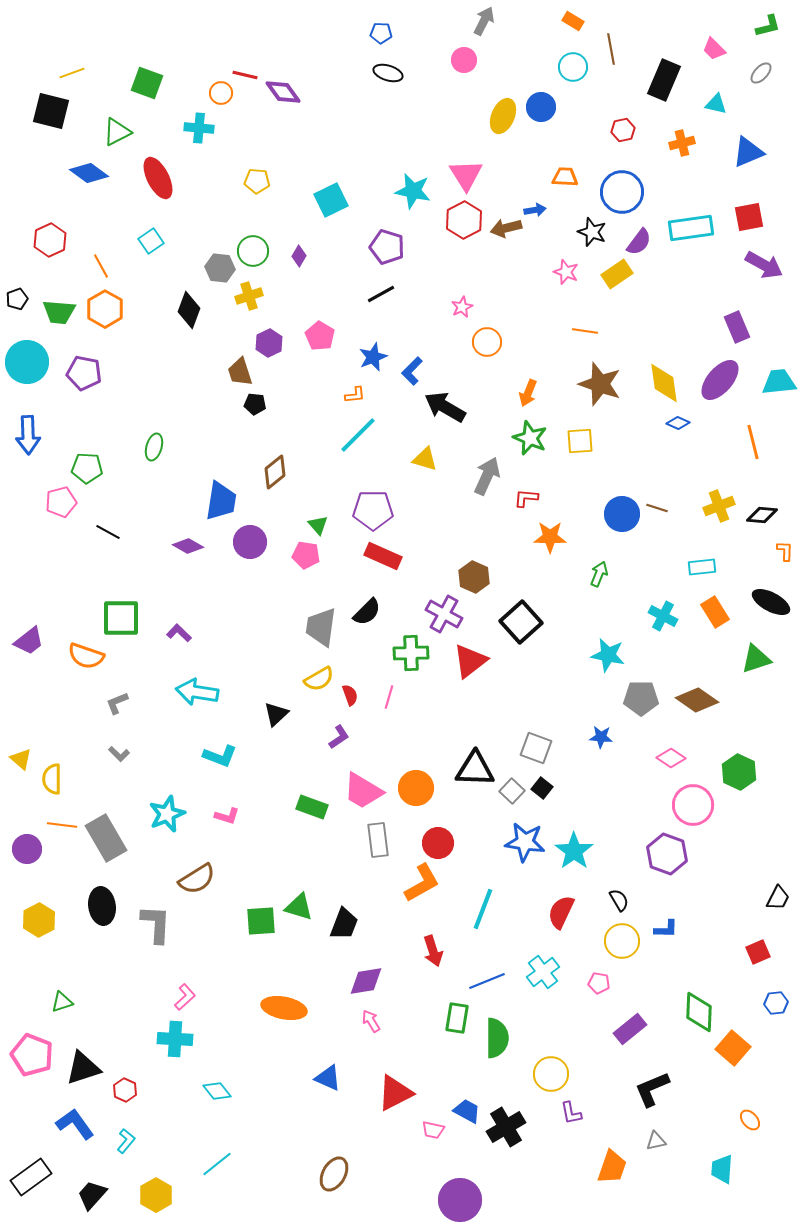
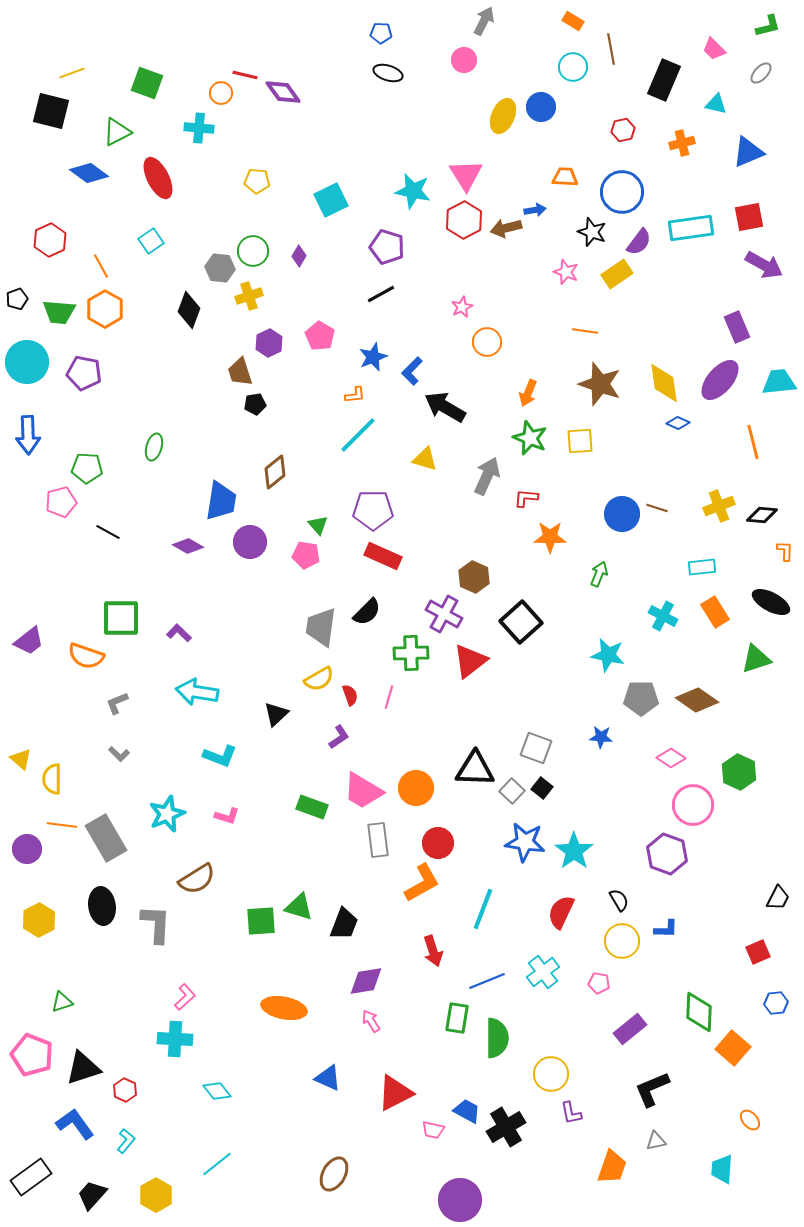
black pentagon at (255, 404): rotated 15 degrees counterclockwise
